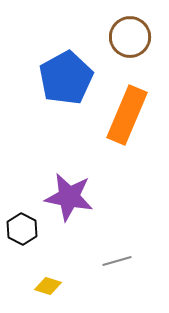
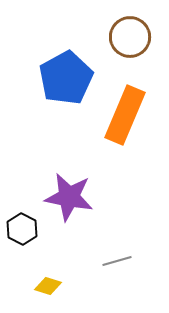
orange rectangle: moved 2 px left
